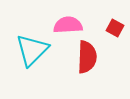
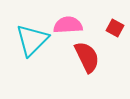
cyan triangle: moved 10 px up
red semicircle: rotated 28 degrees counterclockwise
